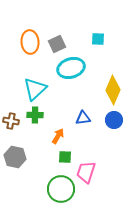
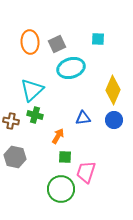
cyan triangle: moved 3 px left, 1 px down
green cross: rotated 14 degrees clockwise
